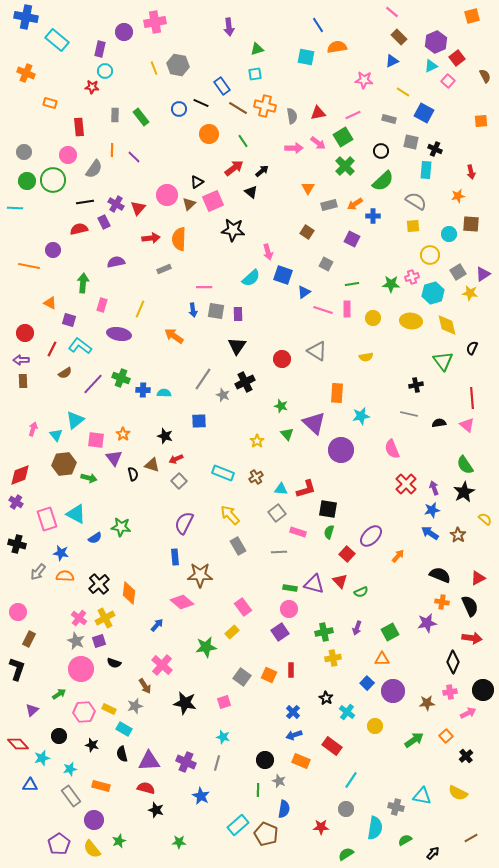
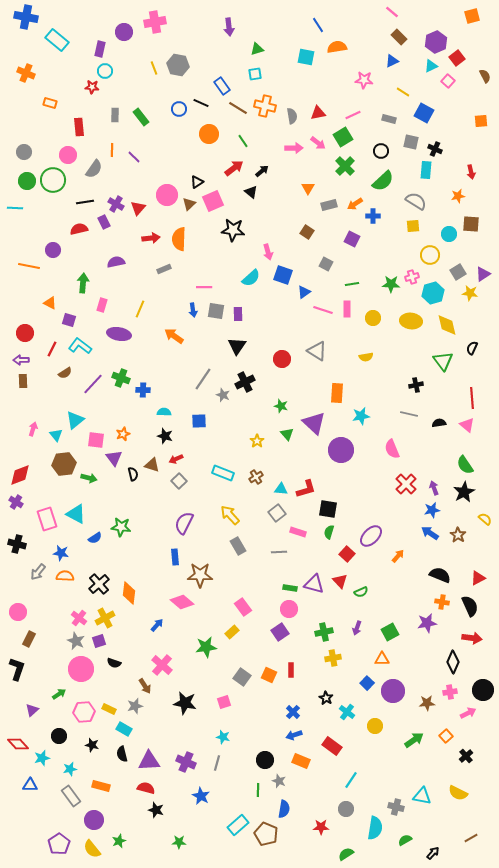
cyan semicircle at (164, 393): moved 19 px down
orange star at (123, 434): rotated 16 degrees clockwise
